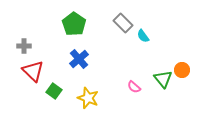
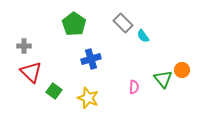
blue cross: moved 12 px right; rotated 24 degrees clockwise
red triangle: moved 2 px left, 1 px down
pink semicircle: rotated 128 degrees counterclockwise
